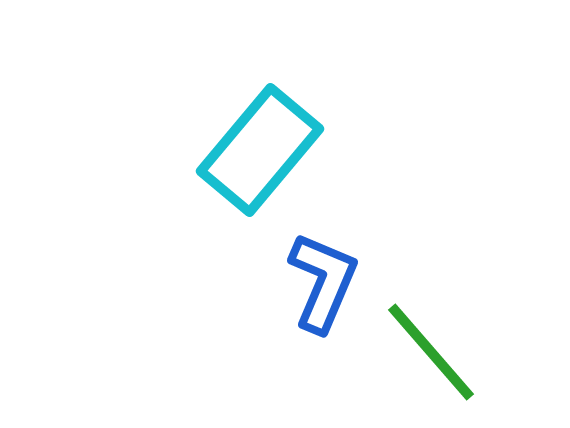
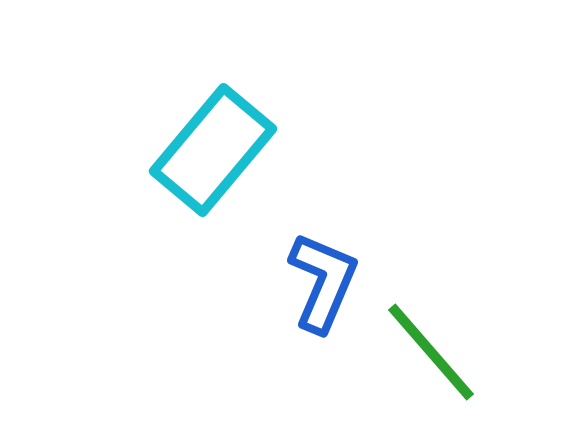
cyan rectangle: moved 47 px left
